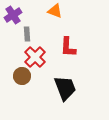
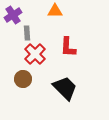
orange triangle: rotated 21 degrees counterclockwise
gray rectangle: moved 1 px up
red cross: moved 3 px up
brown circle: moved 1 px right, 3 px down
black trapezoid: rotated 24 degrees counterclockwise
